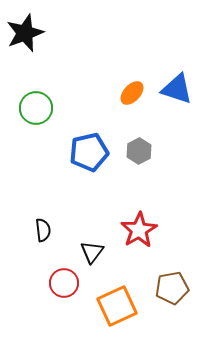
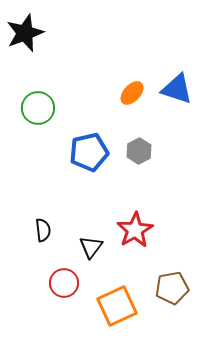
green circle: moved 2 px right
red star: moved 4 px left
black triangle: moved 1 px left, 5 px up
